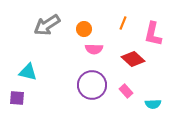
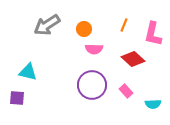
orange line: moved 1 px right, 2 px down
